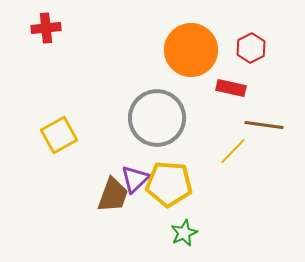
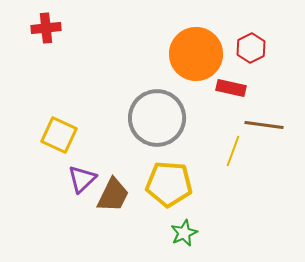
orange circle: moved 5 px right, 4 px down
yellow square: rotated 36 degrees counterclockwise
yellow line: rotated 24 degrees counterclockwise
purple triangle: moved 53 px left
brown trapezoid: rotated 6 degrees clockwise
